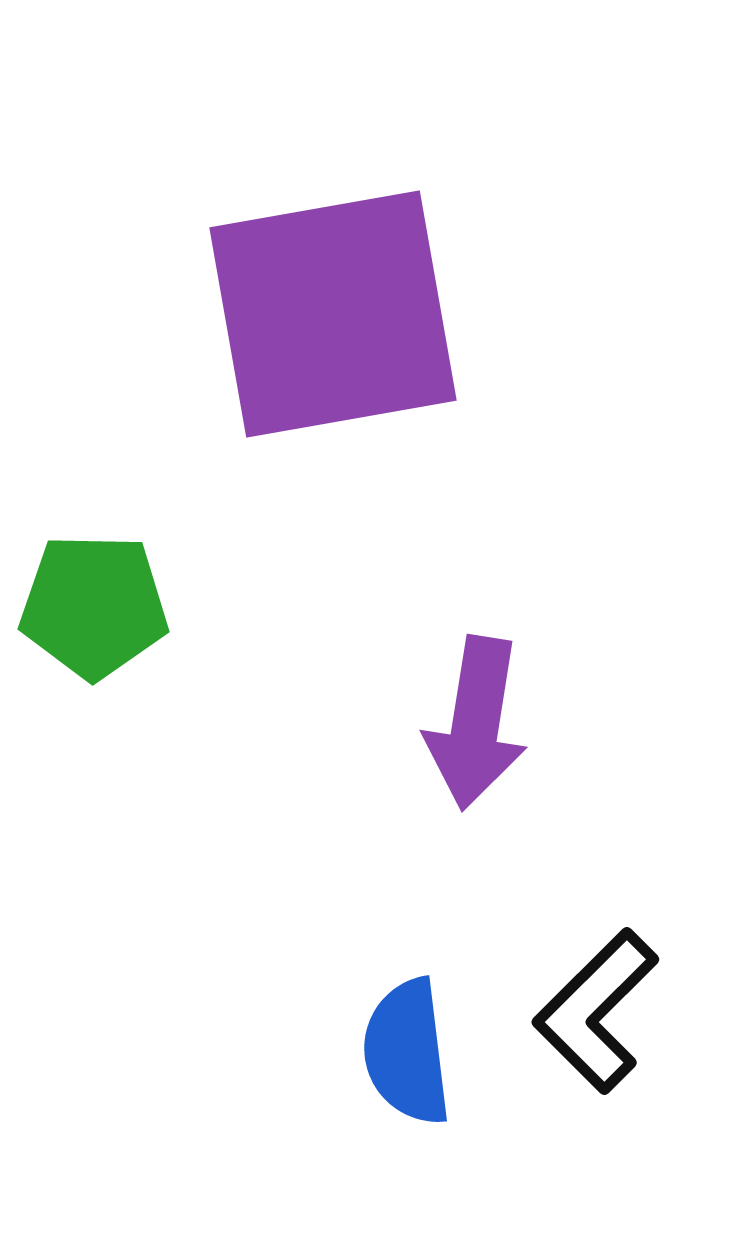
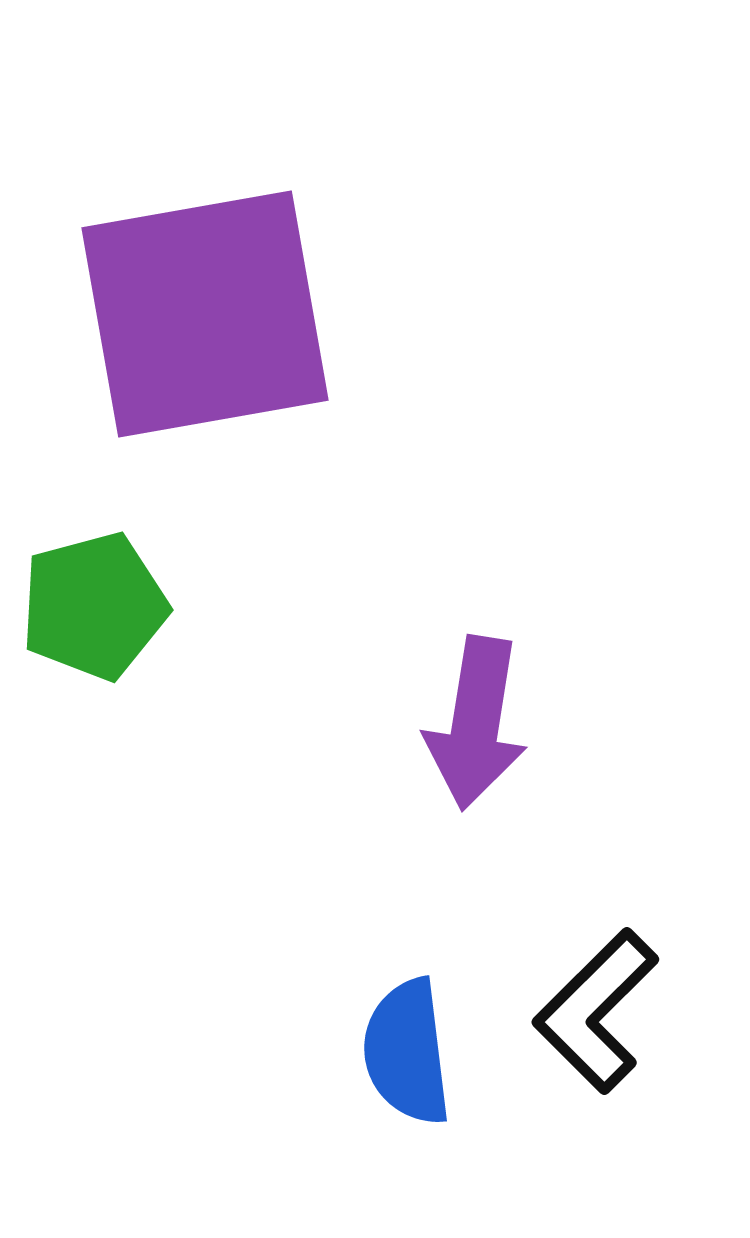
purple square: moved 128 px left
green pentagon: rotated 16 degrees counterclockwise
